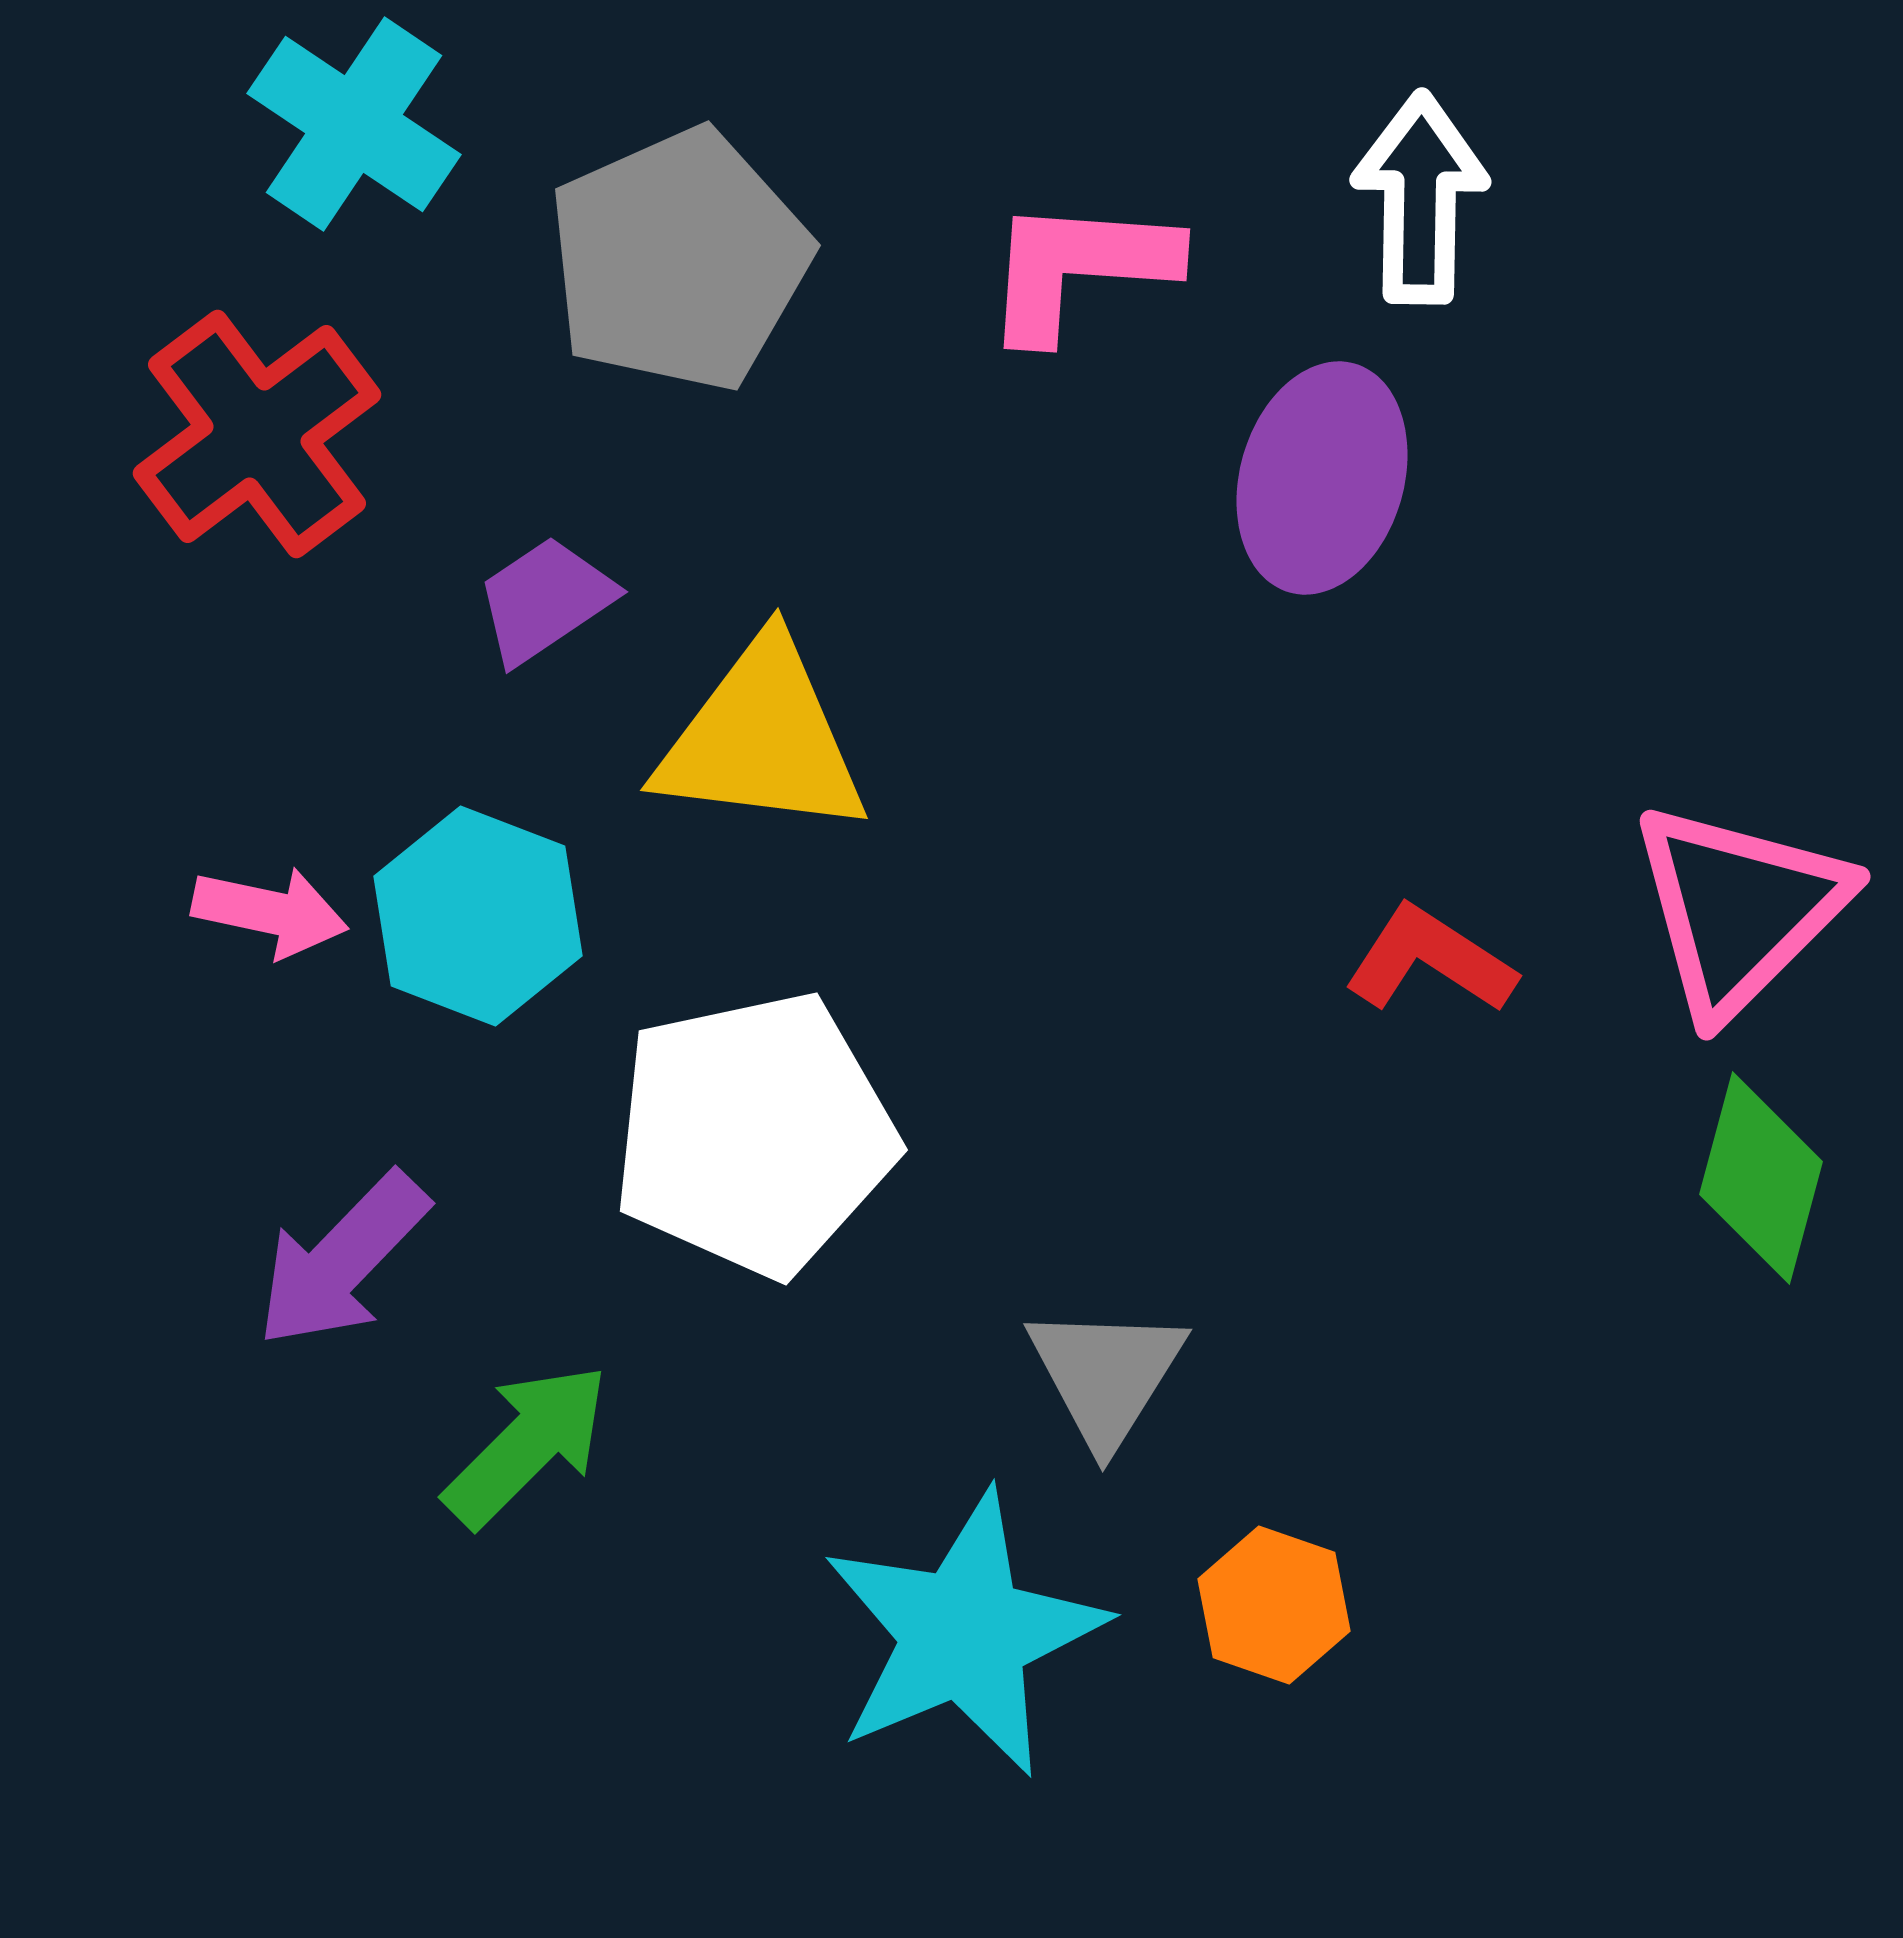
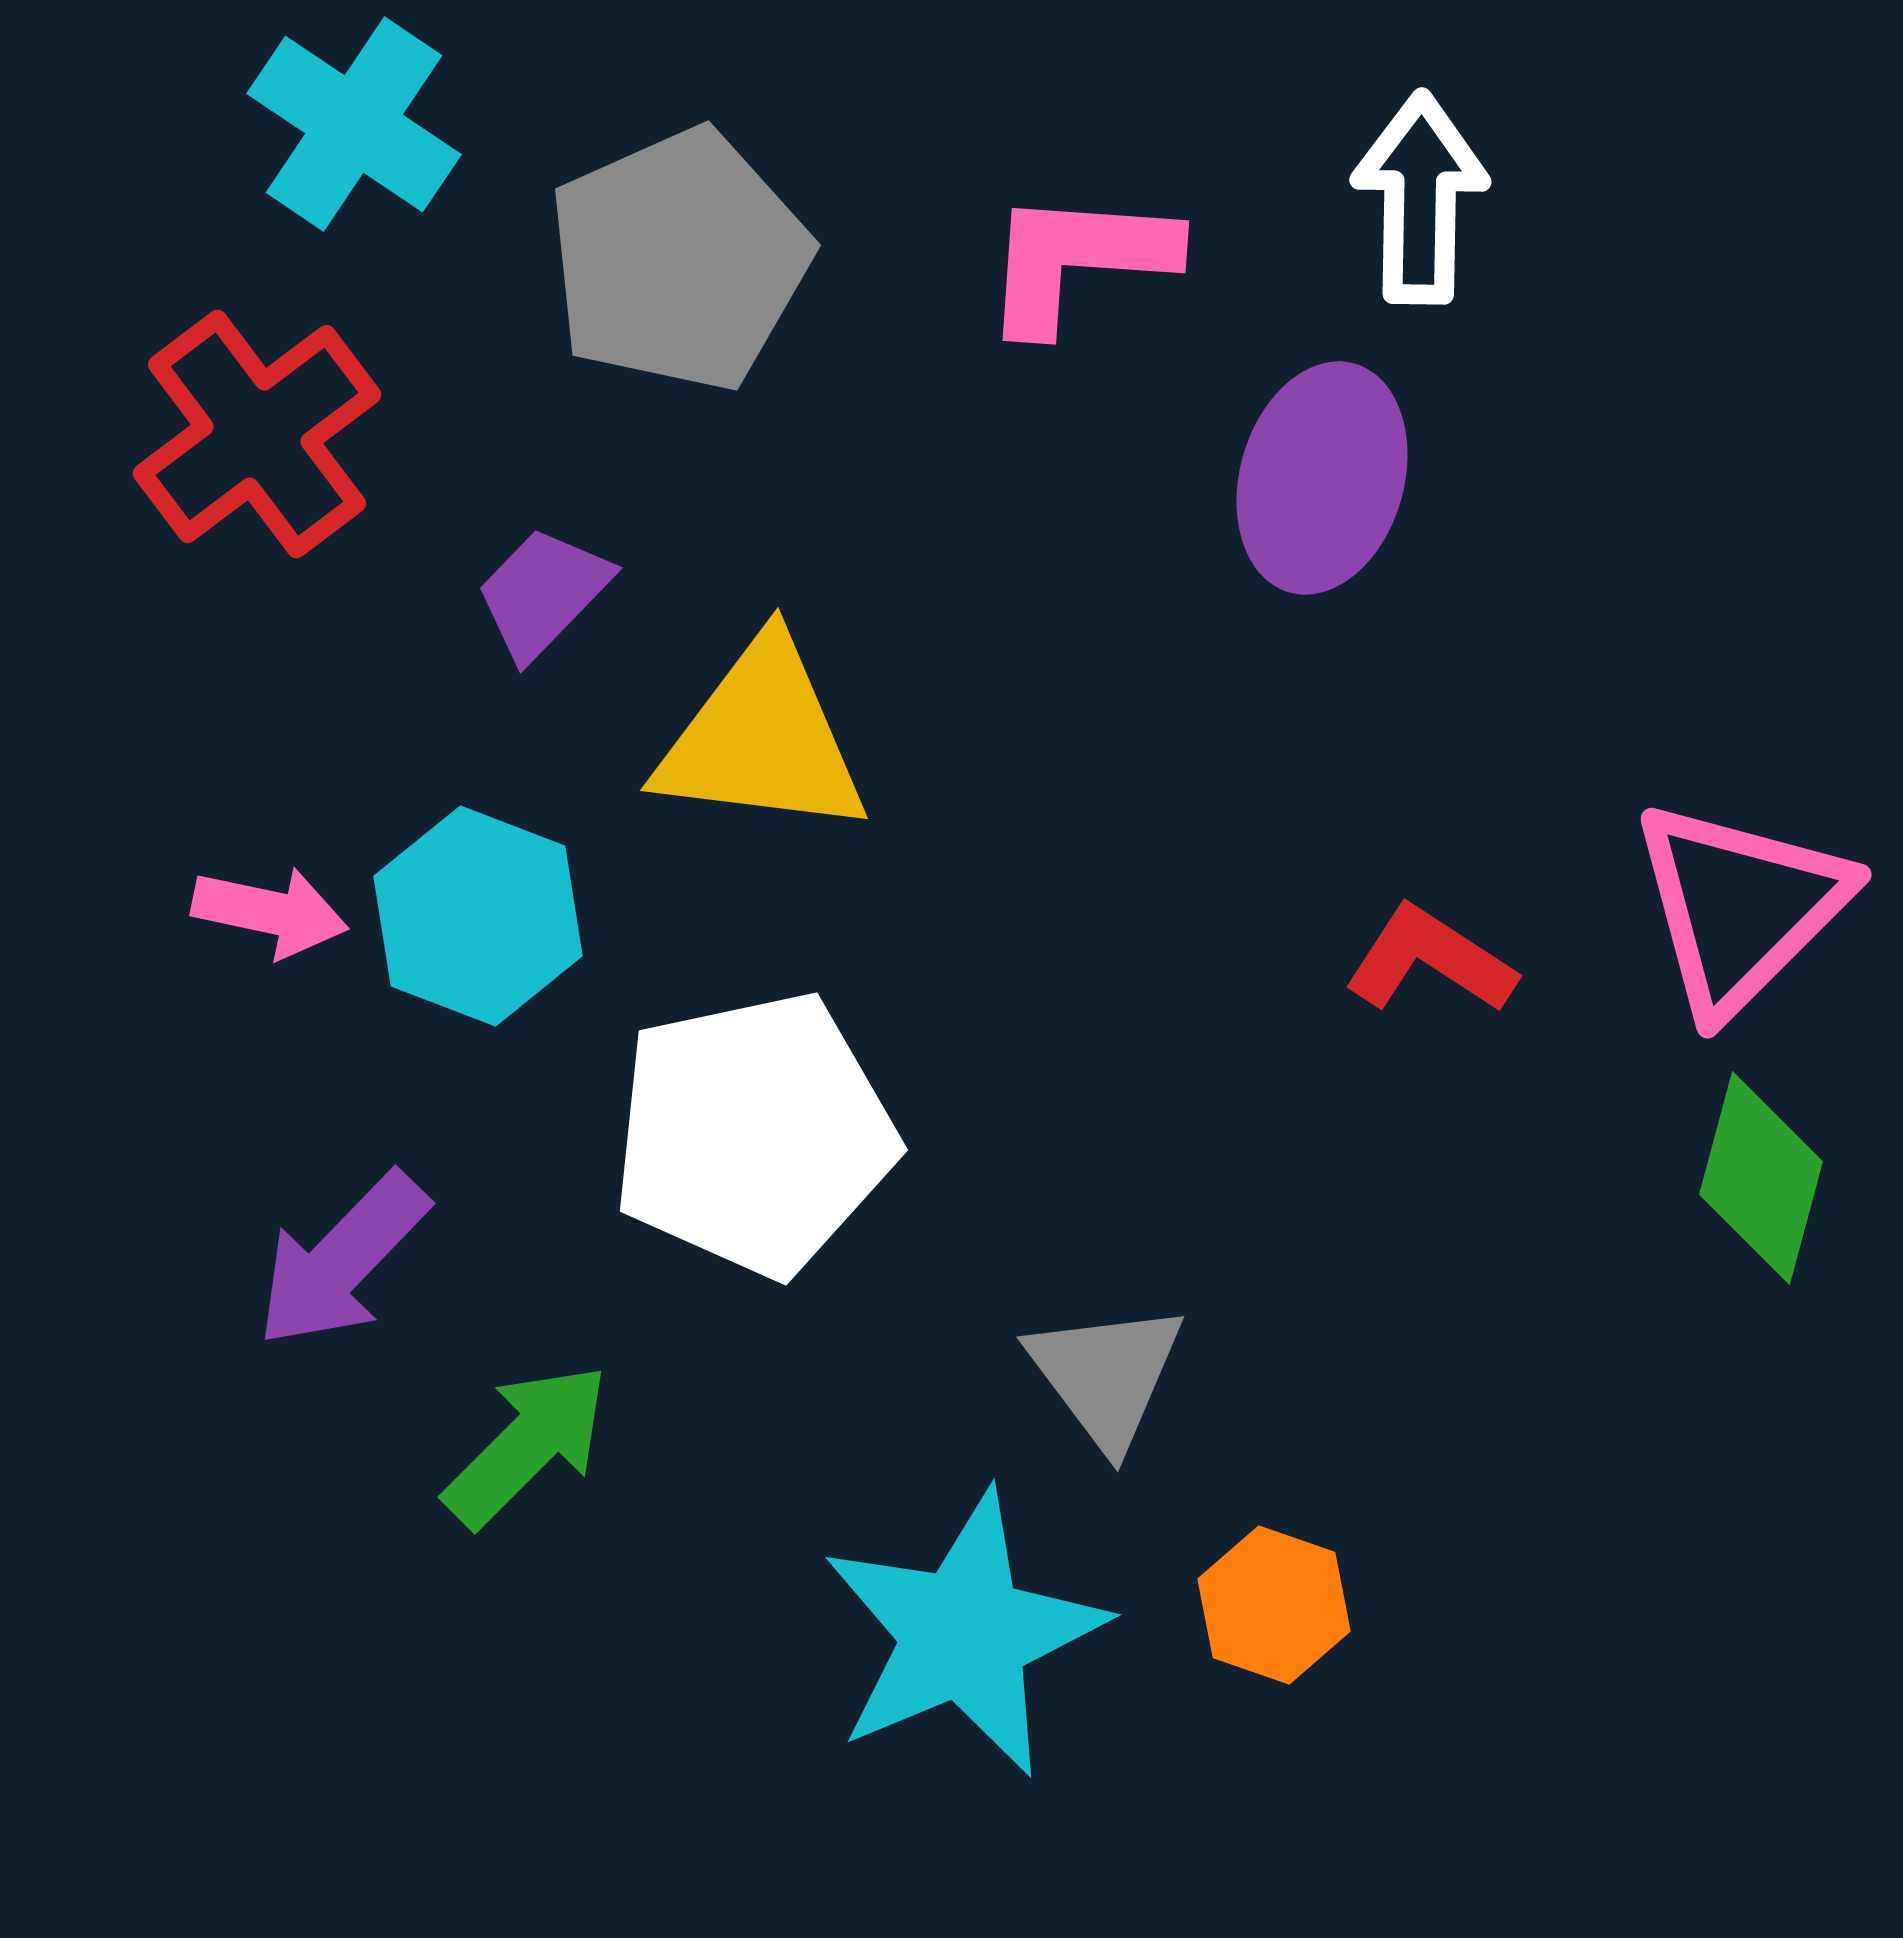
pink L-shape: moved 1 px left, 8 px up
purple trapezoid: moved 2 px left, 7 px up; rotated 12 degrees counterclockwise
pink triangle: moved 1 px right, 2 px up
gray triangle: rotated 9 degrees counterclockwise
